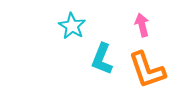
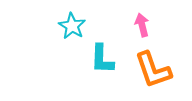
cyan L-shape: rotated 20 degrees counterclockwise
orange L-shape: moved 6 px right
